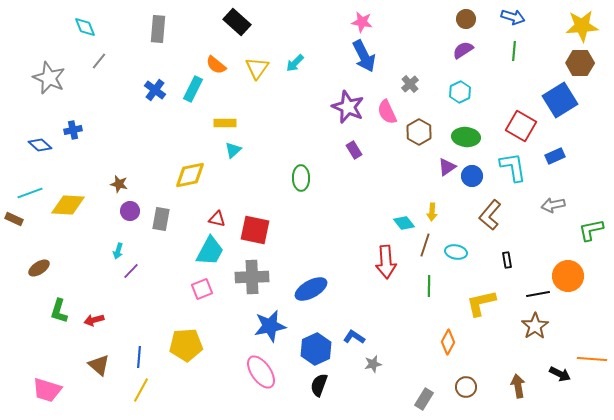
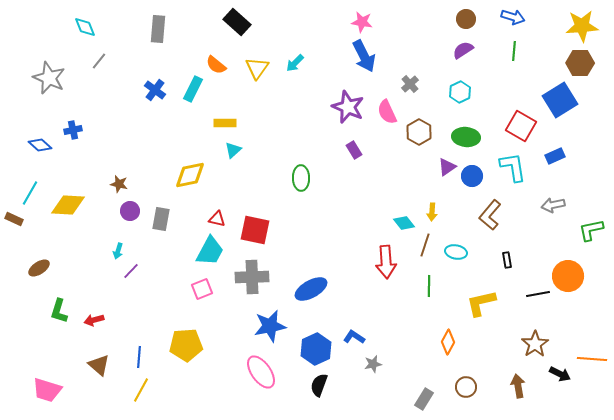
cyan line at (30, 193): rotated 40 degrees counterclockwise
brown star at (535, 326): moved 18 px down
